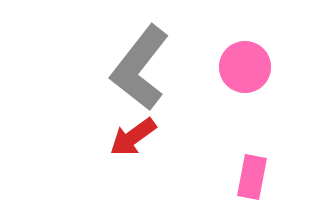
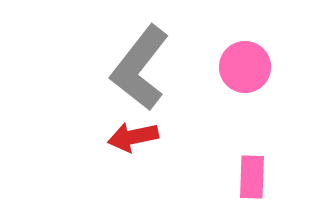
red arrow: rotated 24 degrees clockwise
pink rectangle: rotated 9 degrees counterclockwise
